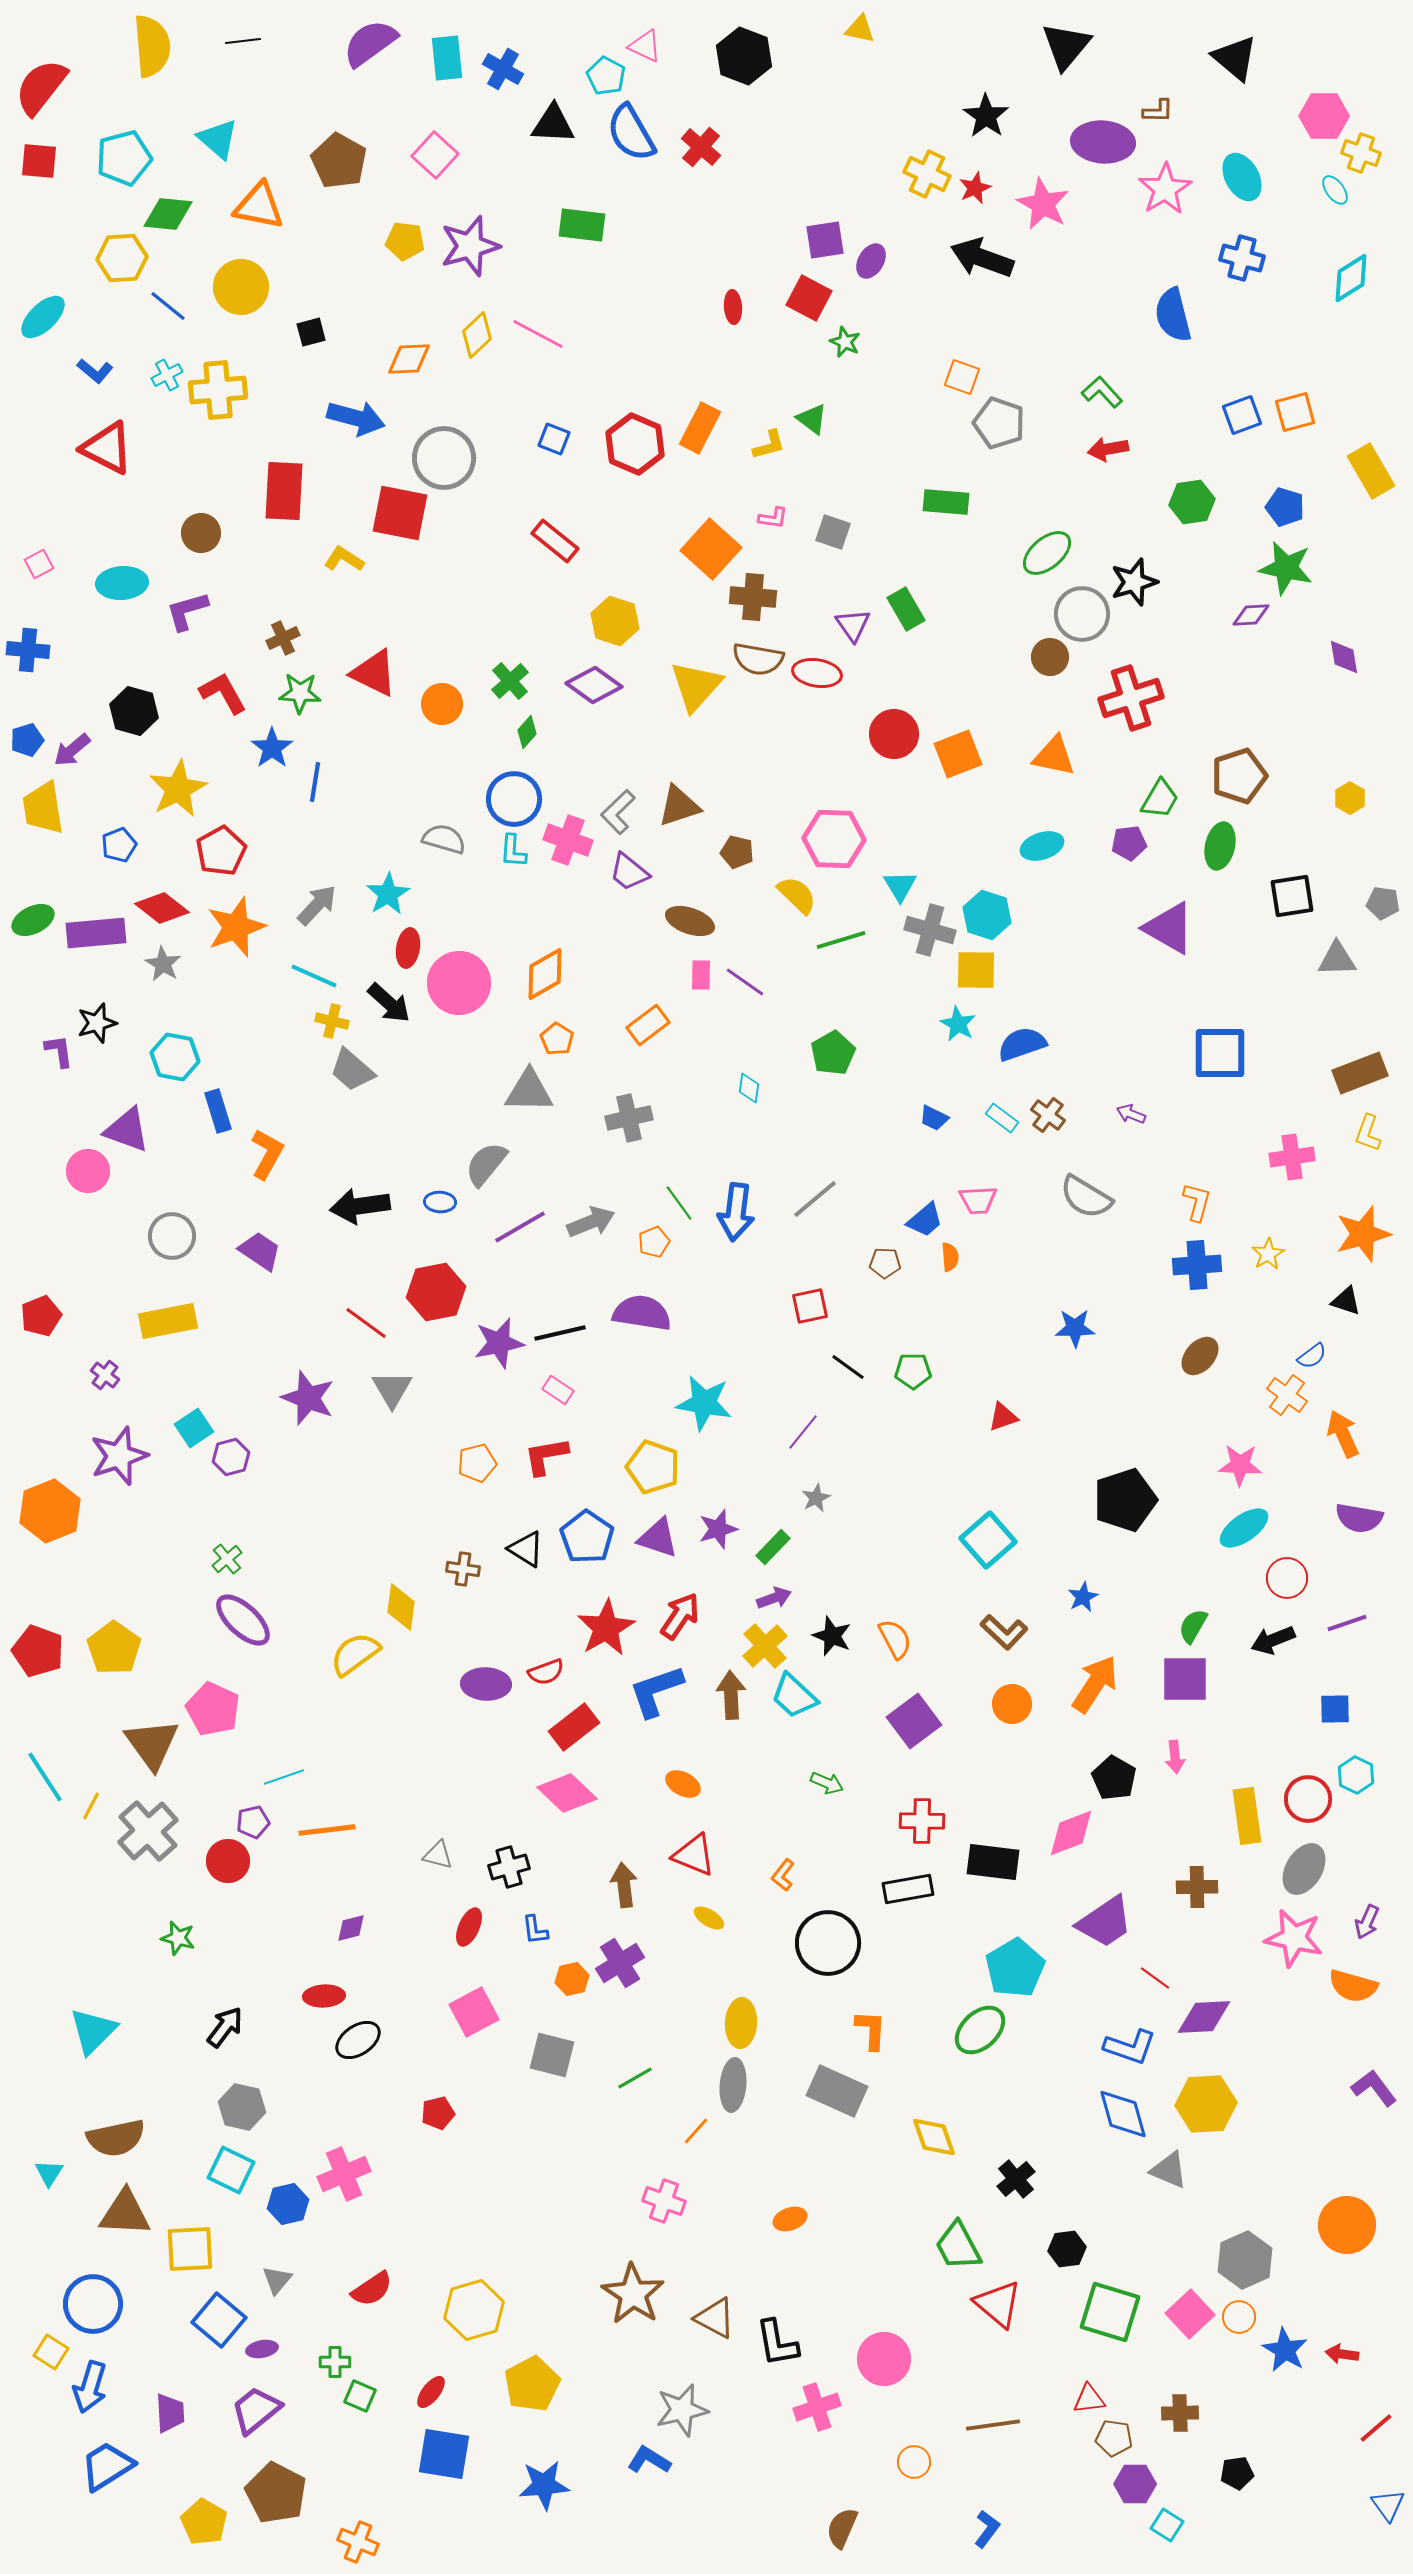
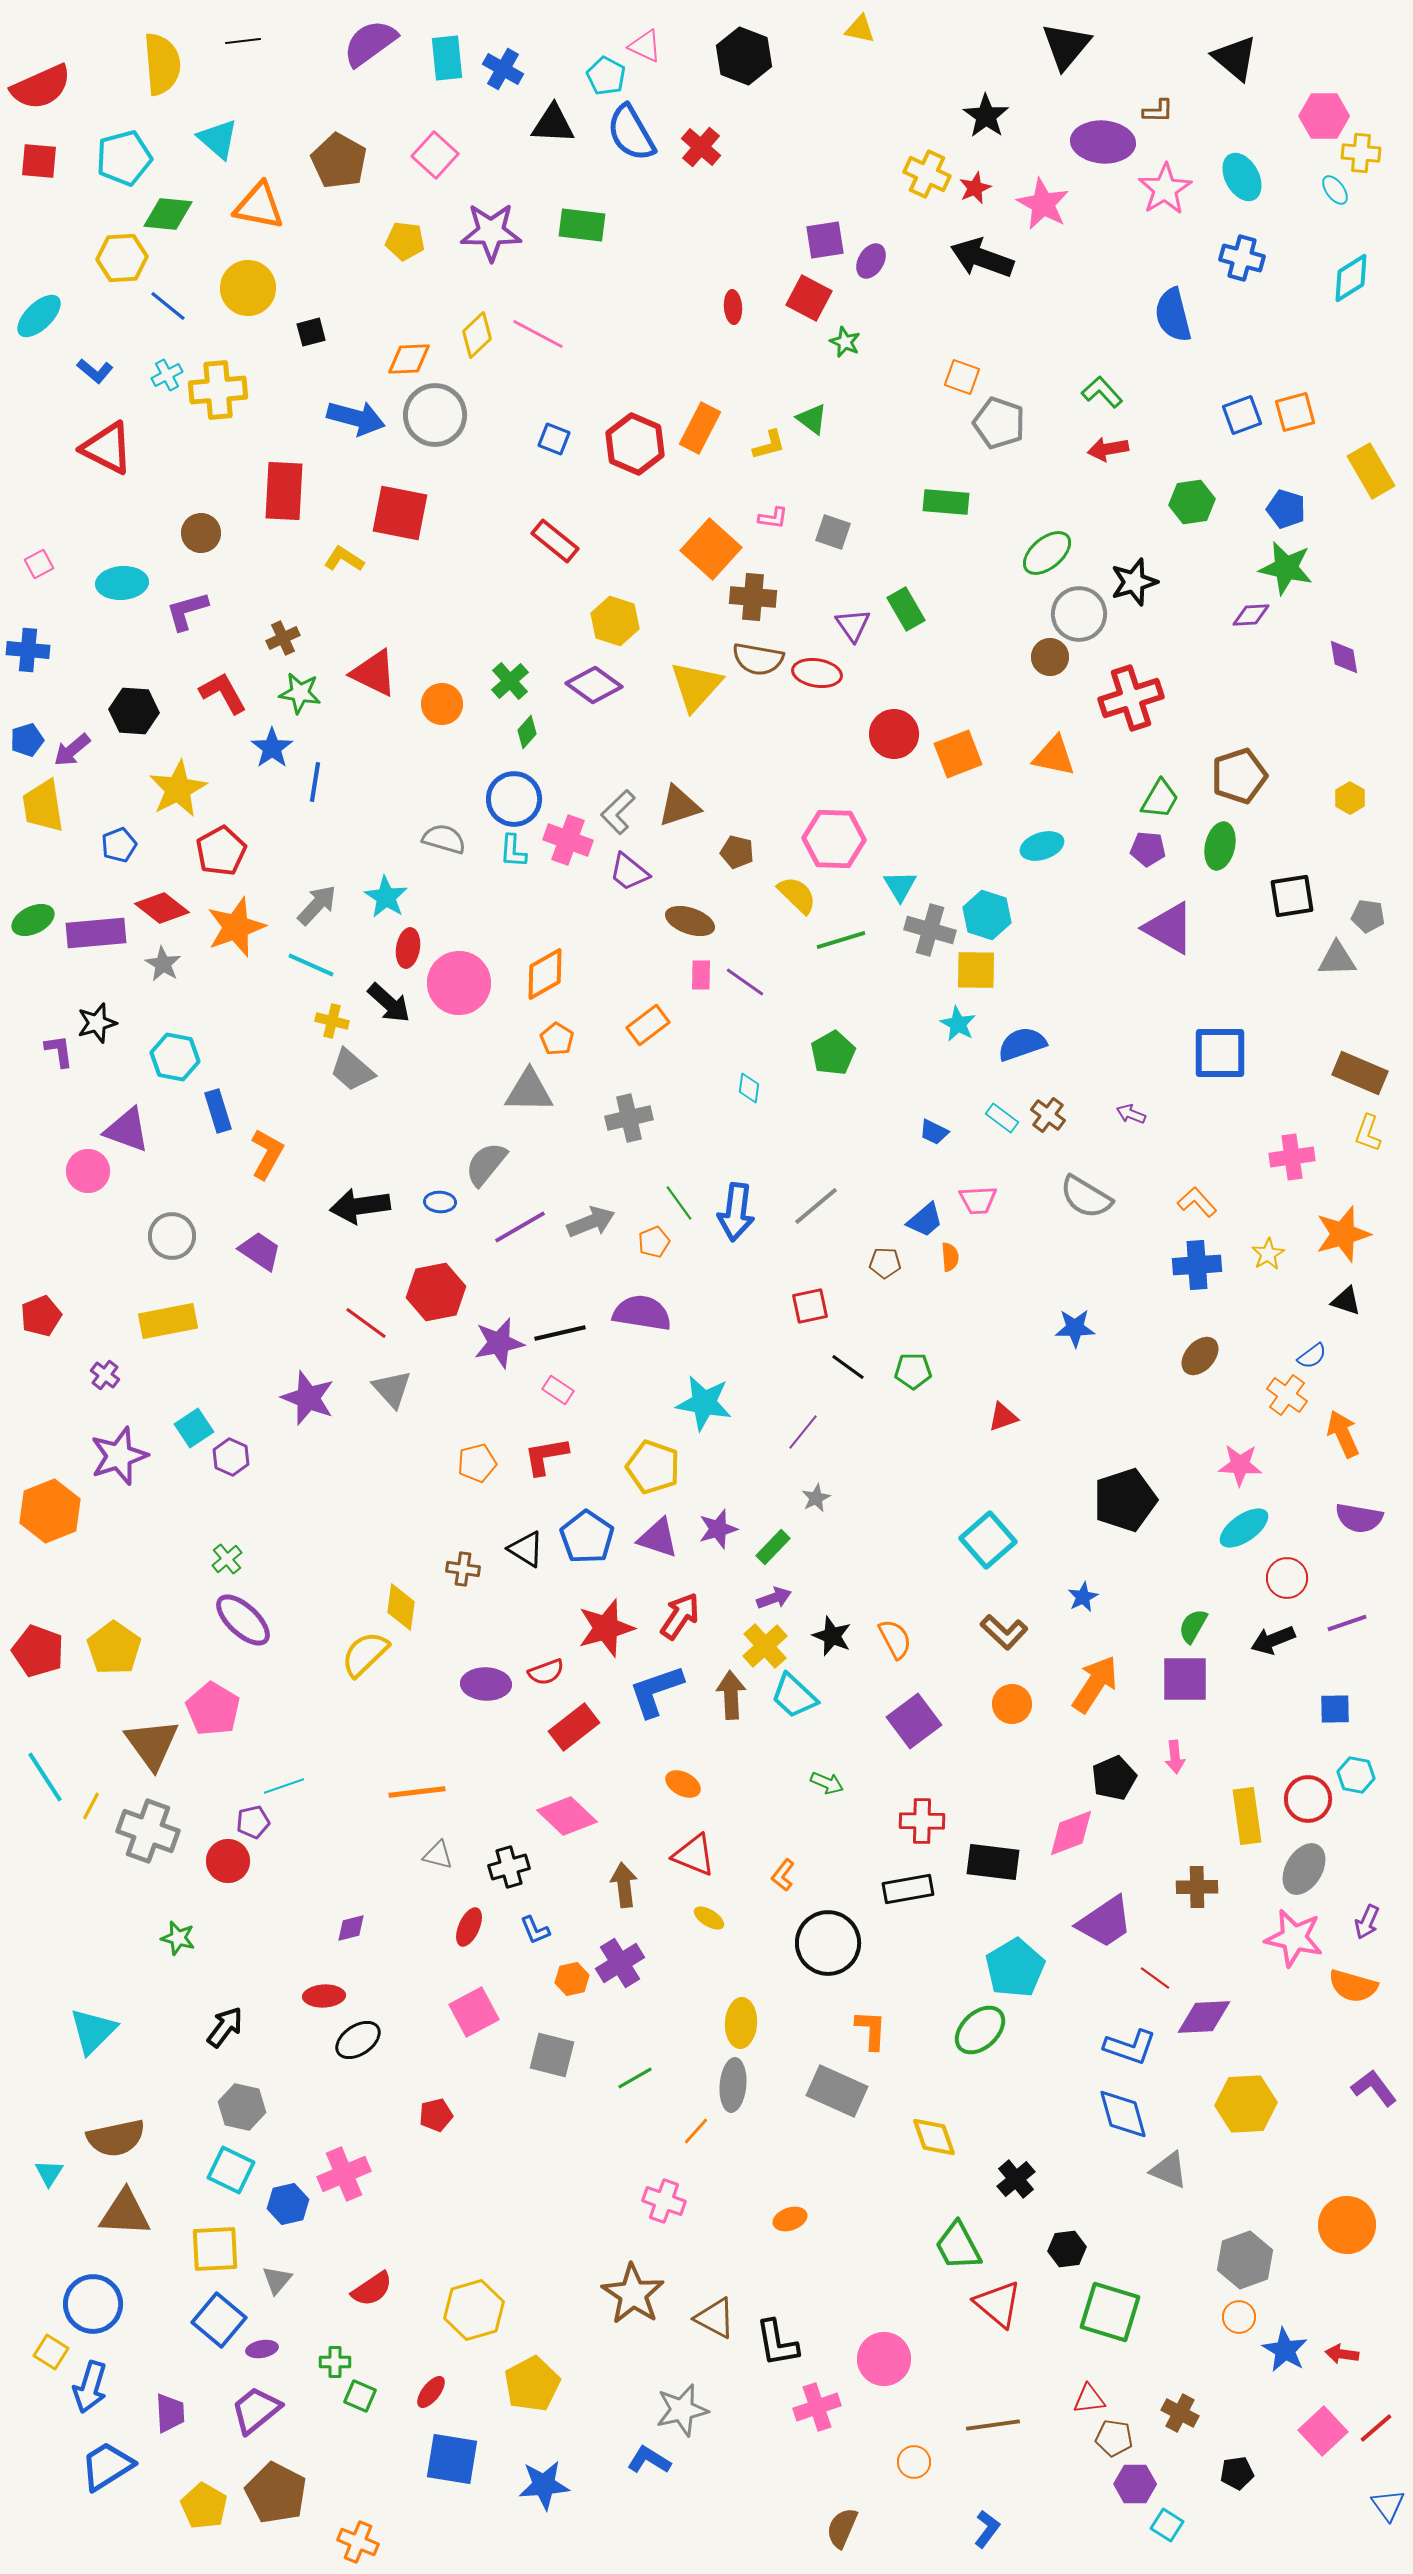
yellow semicircle at (152, 46): moved 10 px right, 18 px down
red semicircle at (41, 87): rotated 152 degrees counterclockwise
yellow cross at (1361, 153): rotated 15 degrees counterclockwise
purple star at (470, 246): moved 21 px right, 14 px up; rotated 16 degrees clockwise
yellow circle at (241, 287): moved 7 px right, 1 px down
cyan ellipse at (43, 317): moved 4 px left, 1 px up
gray circle at (444, 458): moved 9 px left, 43 px up
blue pentagon at (1285, 507): moved 1 px right, 2 px down
gray circle at (1082, 614): moved 3 px left
green star at (300, 693): rotated 6 degrees clockwise
black hexagon at (134, 711): rotated 12 degrees counterclockwise
yellow trapezoid at (43, 808): moved 2 px up
purple pentagon at (1129, 843): moved 19 px right, 6 px down; rotated 12 degrees clockwise
cyan star at (388, 894): moved 2 px left, 3 px down; rotated 9 degrees counterclockwise
gray pentagon at (1383, 903): moved 15 px left, 13 px down
cyan line at (314, 976): moved 3 px left, 11 px up
brown rectangle at (1360, 1073): rotated 44 degrees clockwise
blue trapezoid at (934, 1118): moved 14 px down
gray line at (815, 1199): moved 1 px right, 7 px down
orange L-shape at (1197, 1202): rotated 57 degrees counterclockwise
orange star at (1363, 1234): moved 20 px left
gray triangle at (392, 1389): rotated 12 degrees counterclockwise
purple hexagon at (231, 1457): rotated 21 degrees counterclockwise
red star at (606, 1628): rotated 14 degrees clockwise
yellow semicircle at (355, 1654): moved 10 px right; rotated 8 degrees counterclockwise
pink pentagon at (213, 1709): rotated 6 degrees clockwise
cyan hexagon at (1356, 1775): rotated 15 degrees counterclockwise
cyan line at (284, 1777): moved 9 px down
black pentagon at (1114, 1778): rotated 18 degrees clockwise
pink diamond at (567, 1793): moved 23 px down
orange line at (327, 1830): moved 90 px right, 38 px up
gray cross at (148, 1831): rotated 28 degrees counterclockwise
blue L-shape at (535, 1930): rotated 16 degrees counterclockwise
yellow hexagon at (1206, 2104): moved 40 px right
red pentagon at (438, 2113): moved 2 px left, 2 px down
yellow square at (190, 2249): moved 25 px right
gray hexagon at (1245, 2260): rotated 4 degrees clockwise
pink square at (1190, 2314): moved 133 px right, 117 px down
brown cross at (1180, 2413): rotated 30 degrees clockwise
blue square at (444, 2454): moved 8 px right, 5 px down
yellow pentagon at (204, 2522): moved 16 px up
